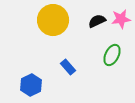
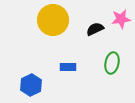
black semicircle: moved 2 px left, 8 px down
green ellipse: moved 8 px down; rotated 15 degrees counterclockwise
blue rectangle: rotated 49 degrees counterclockwise
